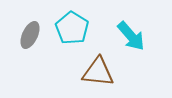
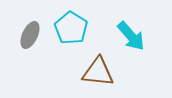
cyan pentagon: moved 1 px left
